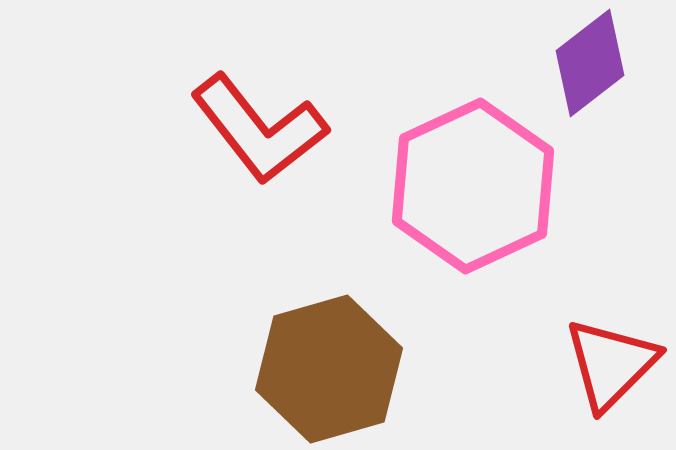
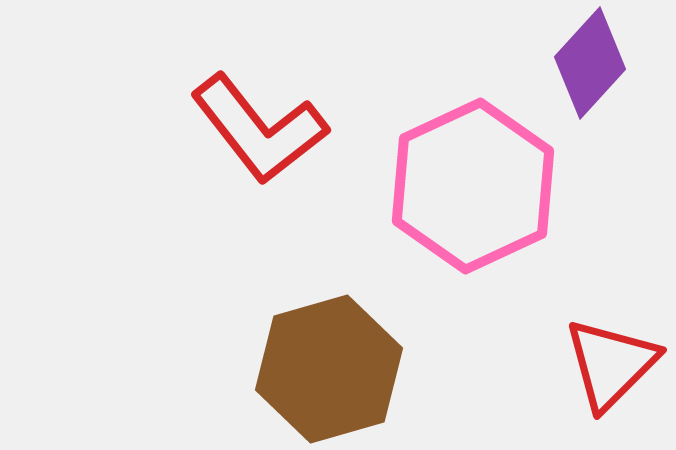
purple diamond: rotated 10 degrees counterclockwise
